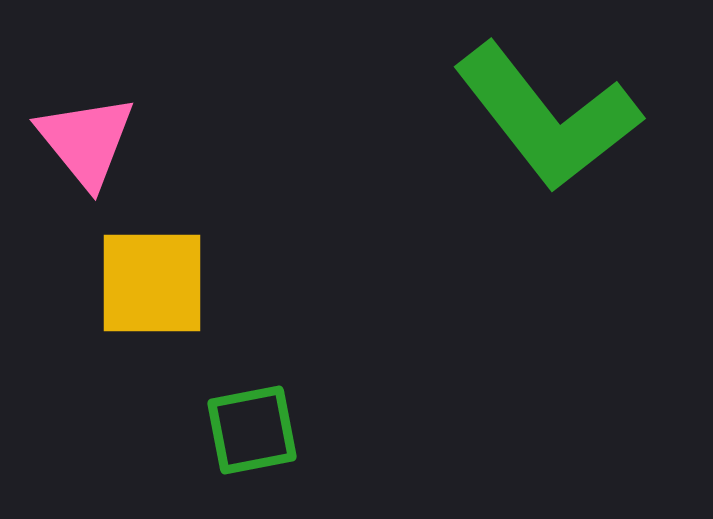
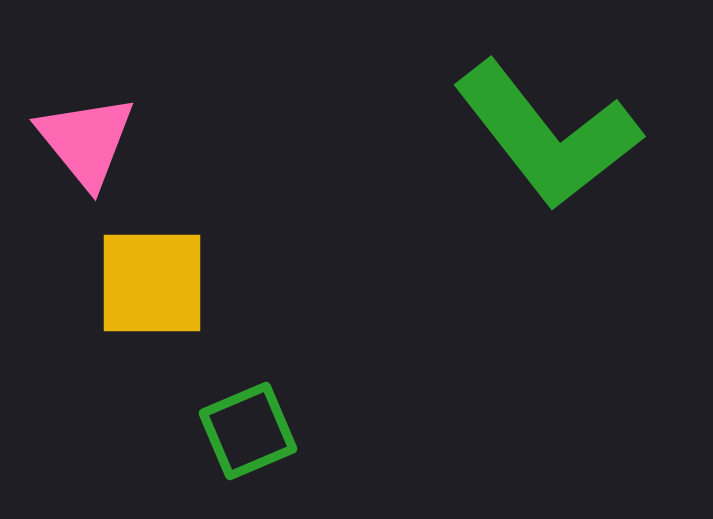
green L-shape: moved 18 px down
green square: moved 4 px left, 1 px down; rotated 12 degrees counterclockwise
